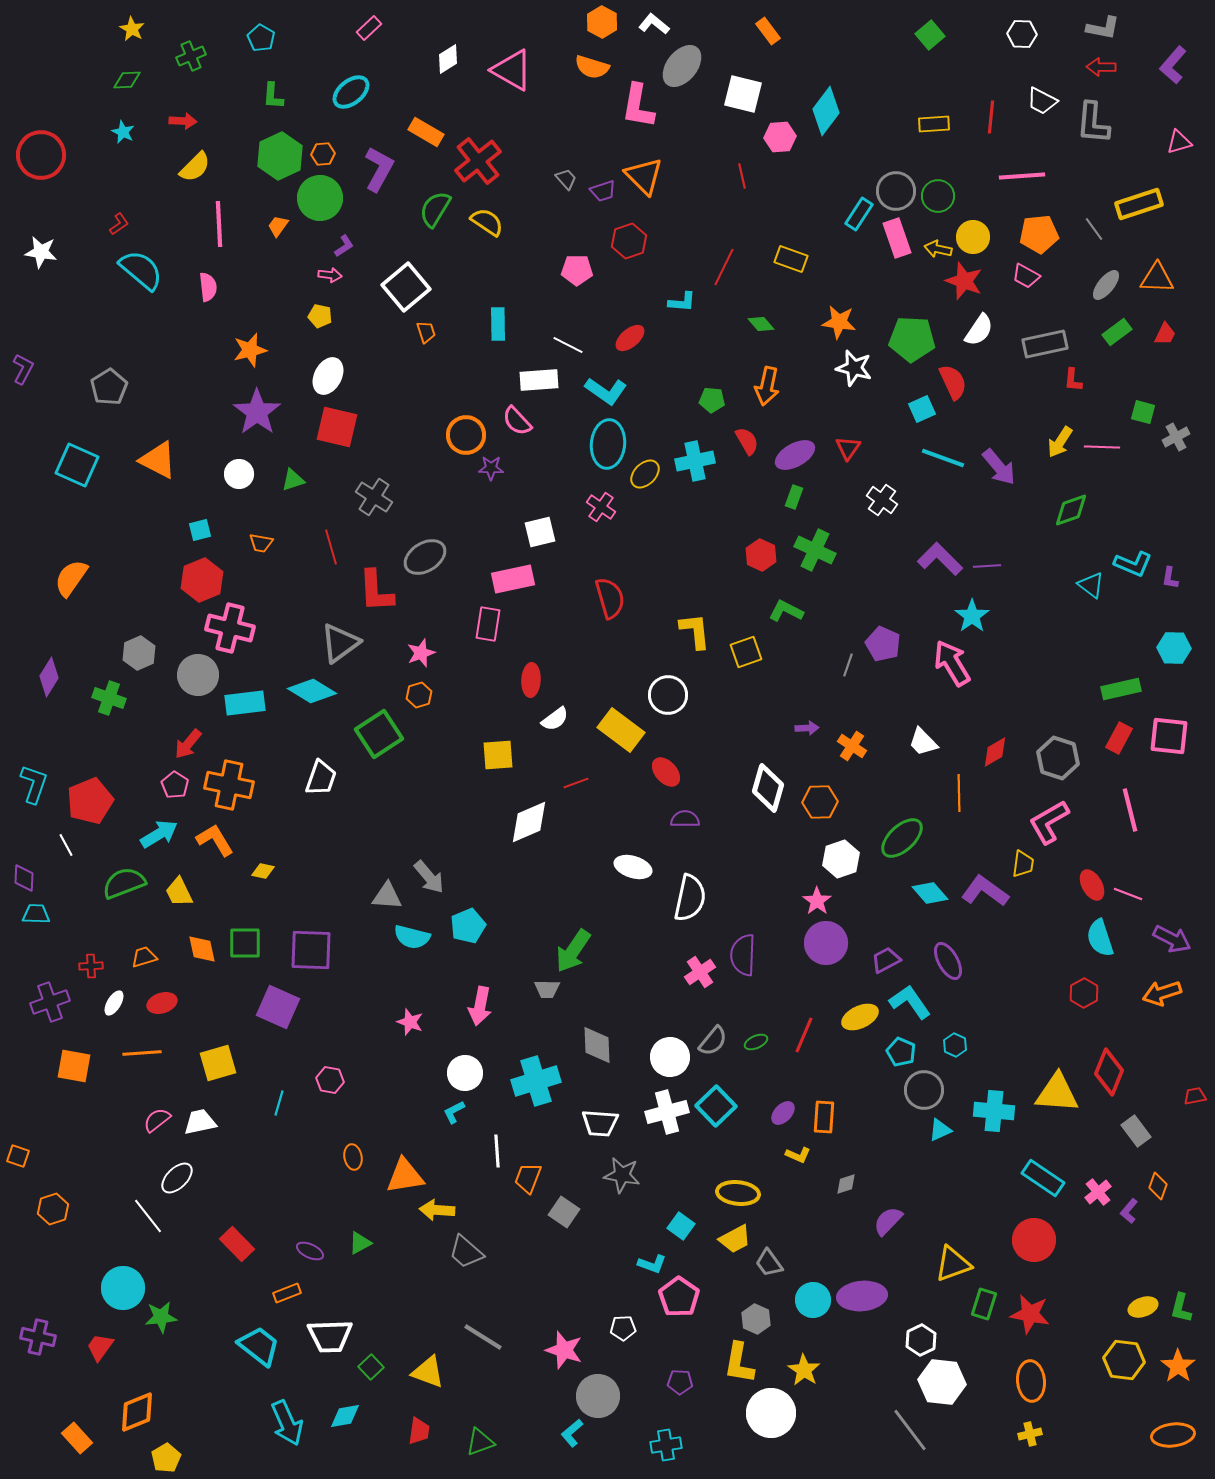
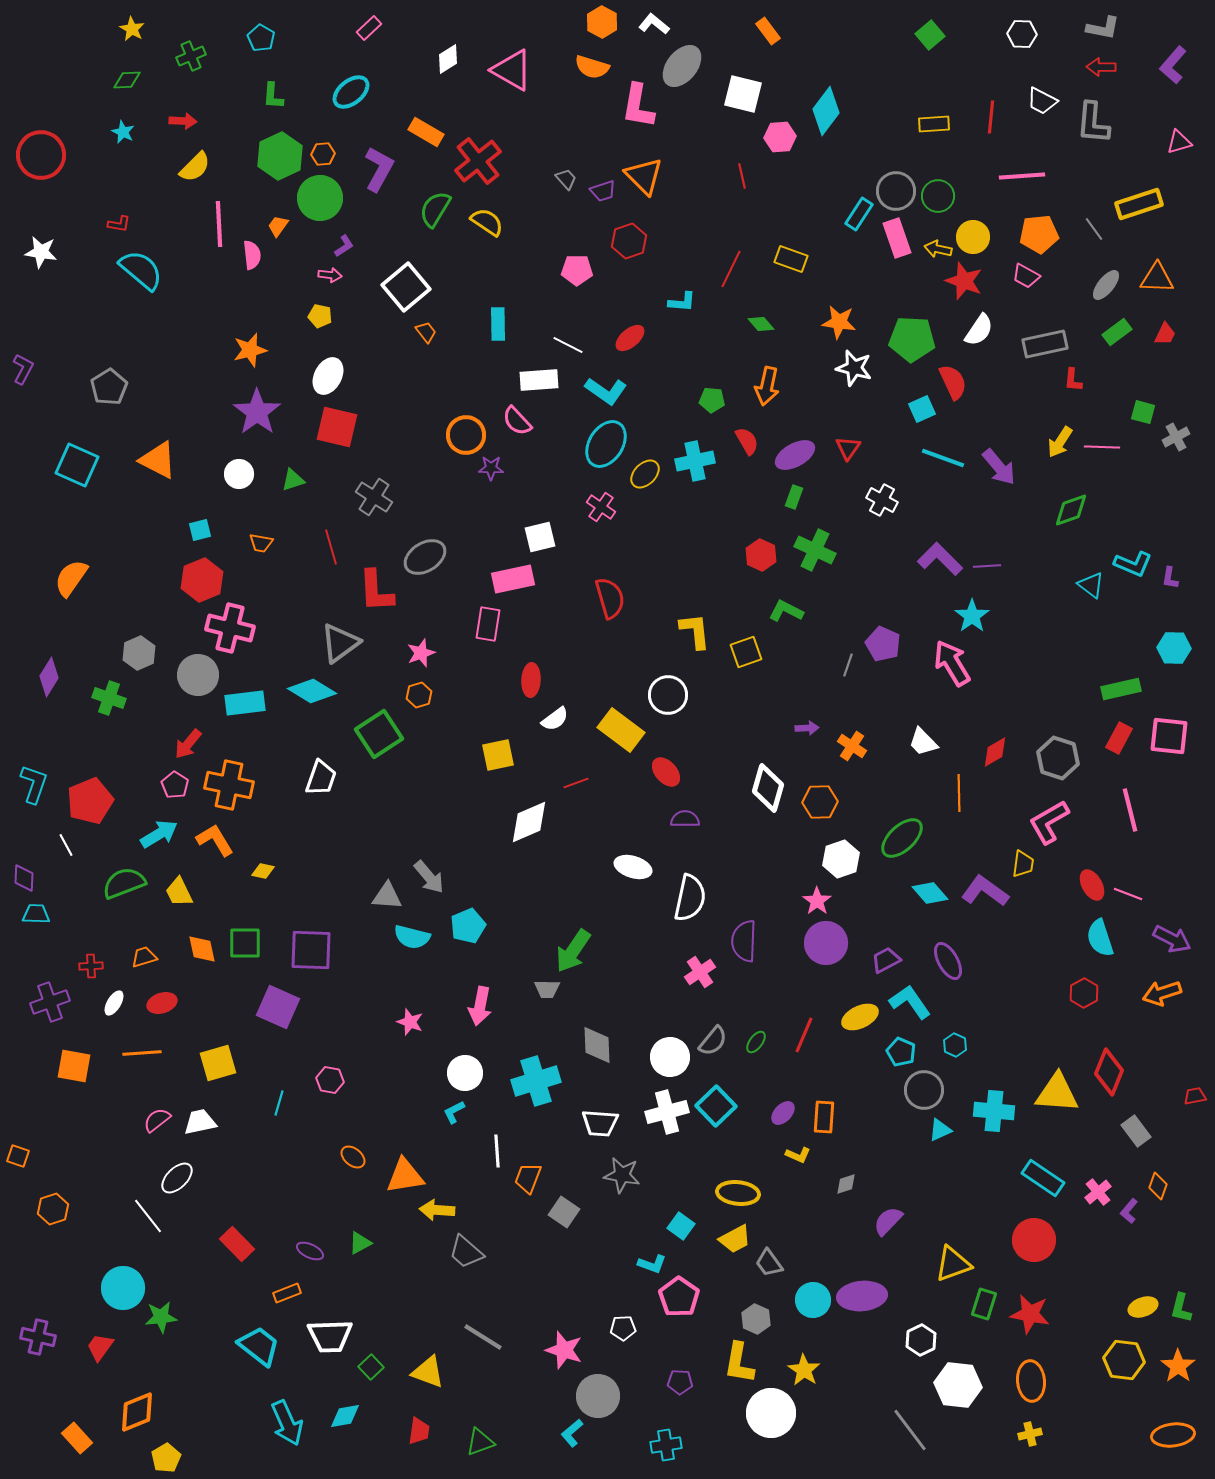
red L-shape at (119, 224): rotated 45 degrees clockwise
red line at (724, 267): moved 7 px right, 2 px down
pink semicircle at (208, 287): moved 44 px right, 32 px up
orange trapezoid at (426, 332): rotated 20 degrees counterclockwise
cyan ellipse at (608, 444): moved 2 px left; rotated 27 degrees clockwise
white cross at (882, 500): rotated 8 degrees counterclockwise
white square at (540, 532): moved 5 px down
yellow square at (498, 755): rotated 8 degrees counterclockwise
purple semicircle at (743, 955): moved 1 px right, 14 px up
green ellipse at (756, 1042): rotated 30 degrees counterclockwise
orange ellipse at (353, 1157): rotated 40 degrees counterclockwise
white hexagon at (942, 1382): moved 16 px right, 3 px down
